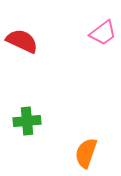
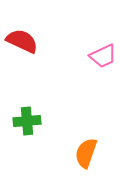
pink trapezoid: moved 23 px down; rotated 12 degrees clockwise
